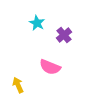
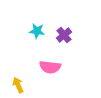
cyan star: moved 8 px down; rotated 21 degrees counterclockwise
pink semicircle: rotated 15 degrees counterclockwise
